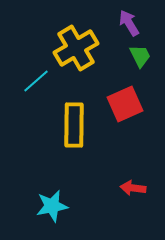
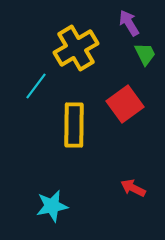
green trapezoid: moved 5 px right, 2 px up
cyan line: moved 5 px down; rotated 12 degrees counterclockwise
red square: rotated 12 degrees counterclockwise
red arrow: rotated 20 degrees clockwise
